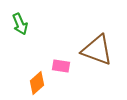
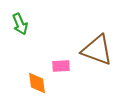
pink rectangle: rotated 12 degrees counterclockwise
orange diamond: rotated 55 degrees counterclockwise
